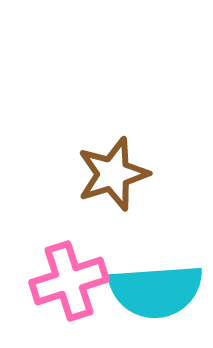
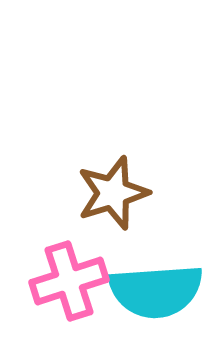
brown star: moved 19 px down
